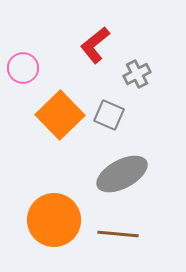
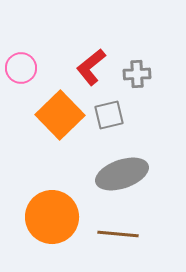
red L-shape: moved 4 px left, 22 px down
pink circle: moved 2 px left
gray cross: rotated 24 degrees clockwise
gray square: rotated 36 degrees counterclockwise
gray ellipse: rotated 9 degrees clockwise
orange circle: moved 2 px left, 3 px up
